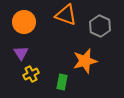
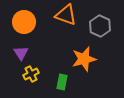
orange star: moved 1 px left, 2 px up
